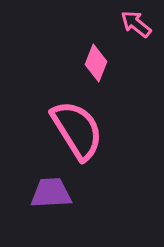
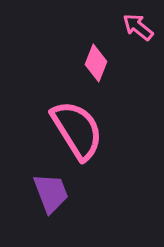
pink arrow: moved 2 px right, 3 px down
purple trapezoid: rotated 72 degrees clockwise
